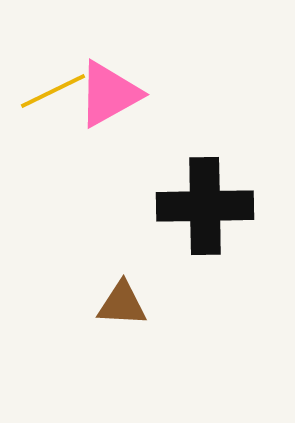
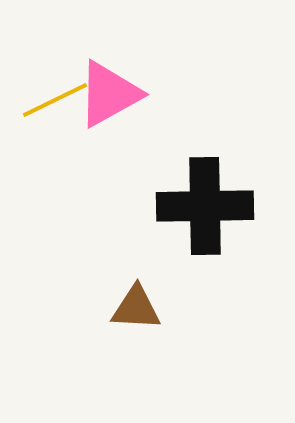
yellow line: moved 2 px right, 9 px down
brown triangle: moved 14 px right, 4 px down
